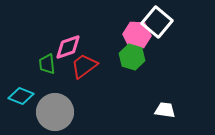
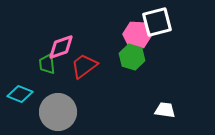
white square: rotated 36 degrees clockwise
pink diamond: moved 7 px left
cyan diamond: moved 1 px left, 2 px up
gray circle: moved 3 px right
